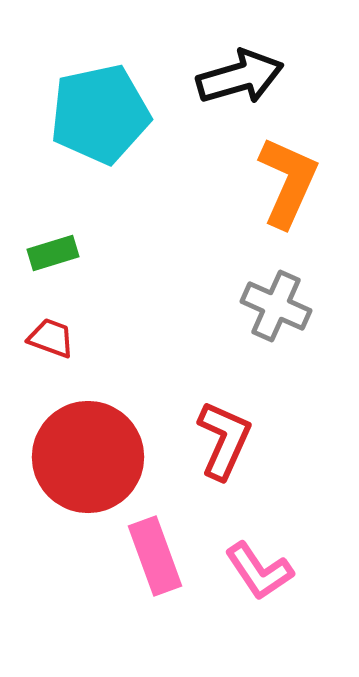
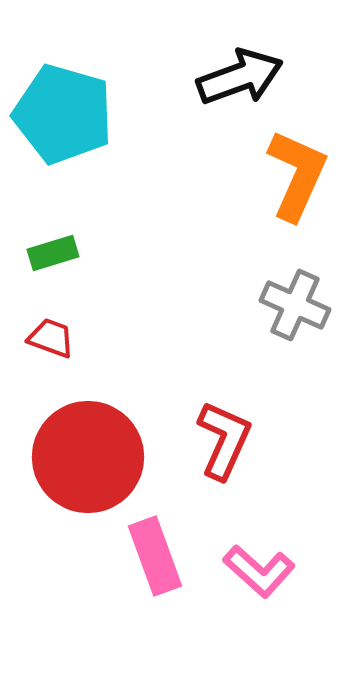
black arrow: rotated 4 degrees counterclockwise
cyan pentagon: moved 37 px left; rotated 28 degrees clockwise
orange L-shape: moved 9 px right, 7 px up
gray cross: moved 19 px right, 1 px up
pink L-shape: rotated 14 degrees counterclockwise
